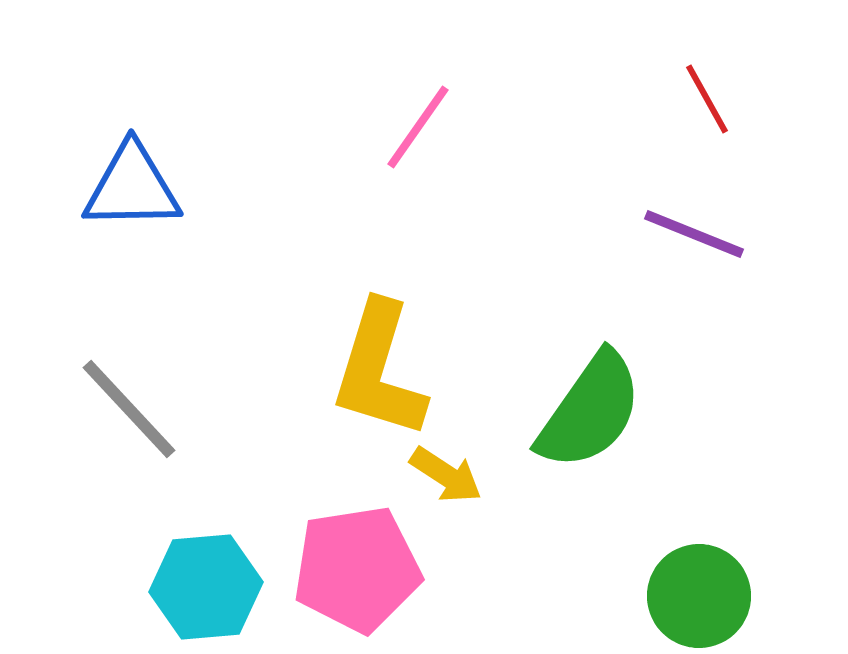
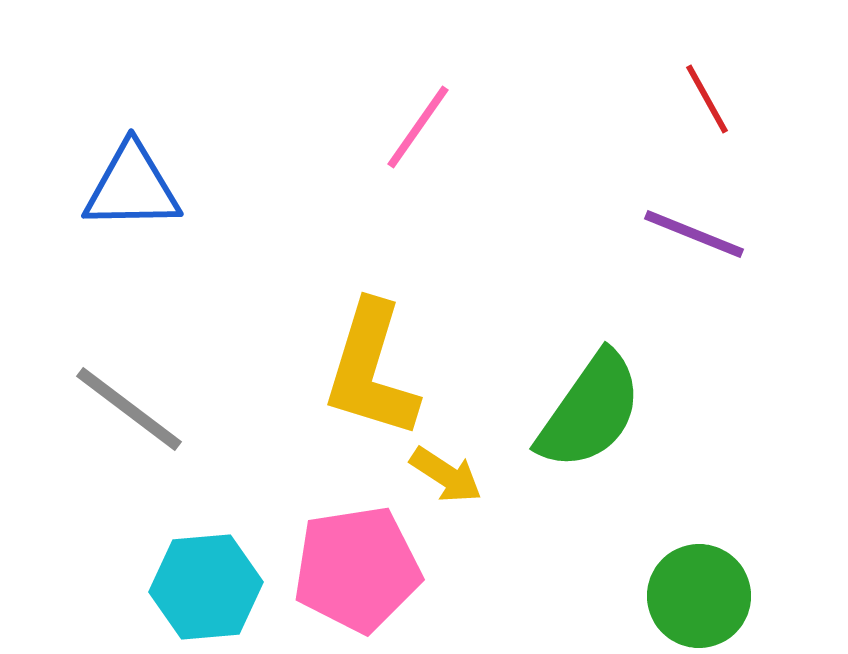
yellow L-shape: moved 8 px left
gray line: rotated 10 degrees counterclockwise
